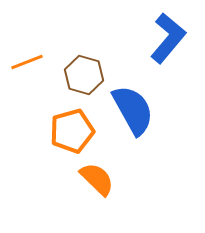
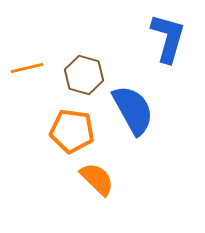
blue L-shape: rotated 24 degrees counterclockwise
orange line: moved 6 px down; rotated 8 degrees clockwise
orange pentagon: rotated 24 degrees clockwise
